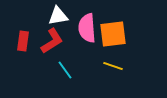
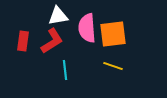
cyan line: rotated 30 degrees clockwise
